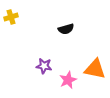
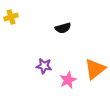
black semicircle: moved 3 px left, 1 px up
orange triangle: rotated 50 degrees counterclockwise
